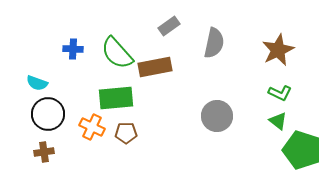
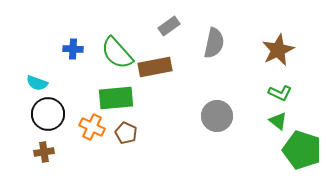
brown pentagon: rotated 25 degrees clockwise
